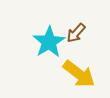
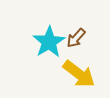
brown arrow: moved 5 px down
